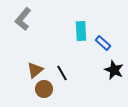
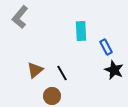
gray L-shape: moved 3 px left, 2 px up
blue rectangle: moved 3 px right, 4 px down; rotated 21 degrees clockwise
brown circle: moved 8 px right, 7 px down
